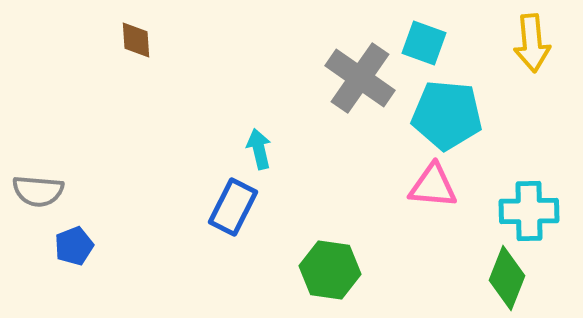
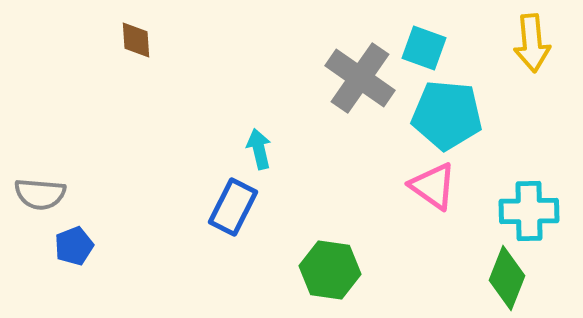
cyan square: moved 5 px down
pink triangle: rotated 30 degrees clockwise
gray semicircle: moved 2 px right, 3 px down
